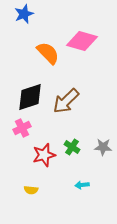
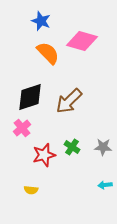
blue star: moved 17 px right, 7 px down; rotated 30 degrees counterclockwise
brown arrow: moved 3 px right
pink cross: rotated 12 degrees counterclockwise
cyan arrow: moved 23 px right
